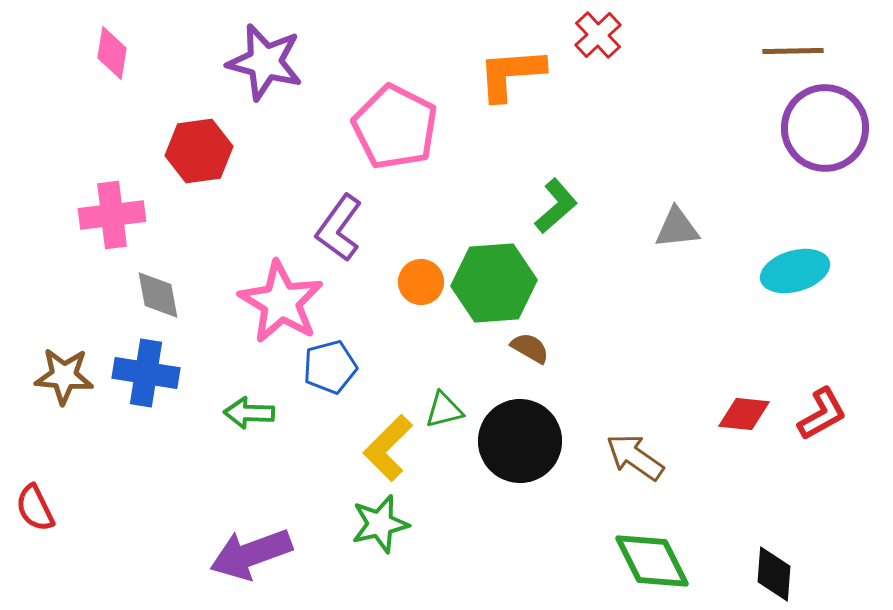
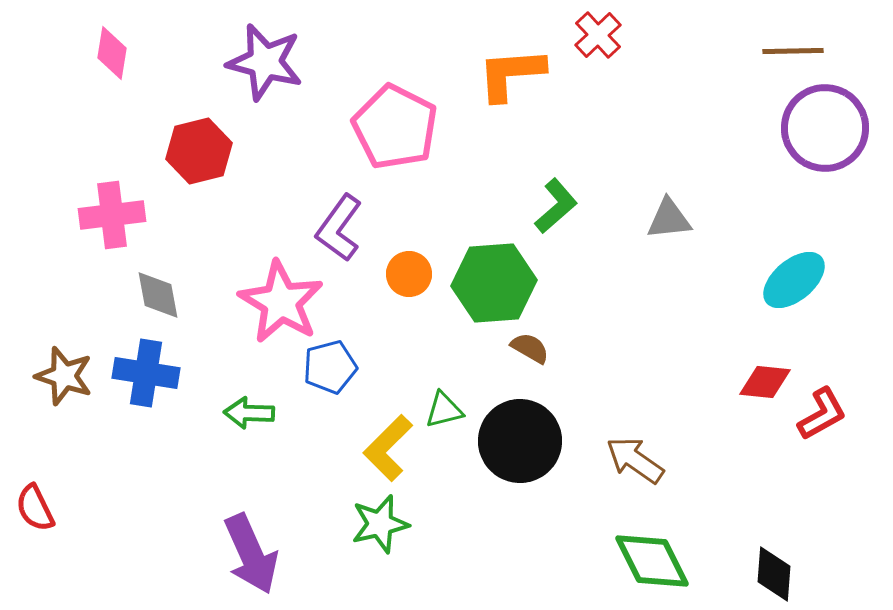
red hexagon: rotated 6 degrees counterclockwise
gray triangle: moved 8 px left, 9 px up
cyan ellipse: moved 1 px left, 9 px down; rotated 24 degrees counterclockwise
orange circle: moved 12 px left, 8 px up
brown star: rotated 14 degrees clockwise
red diamond: moved 21 px right, 32 px up
brown arrow: moved 3 px down
purple arrow: rotated 94 degrees counterclockwise
